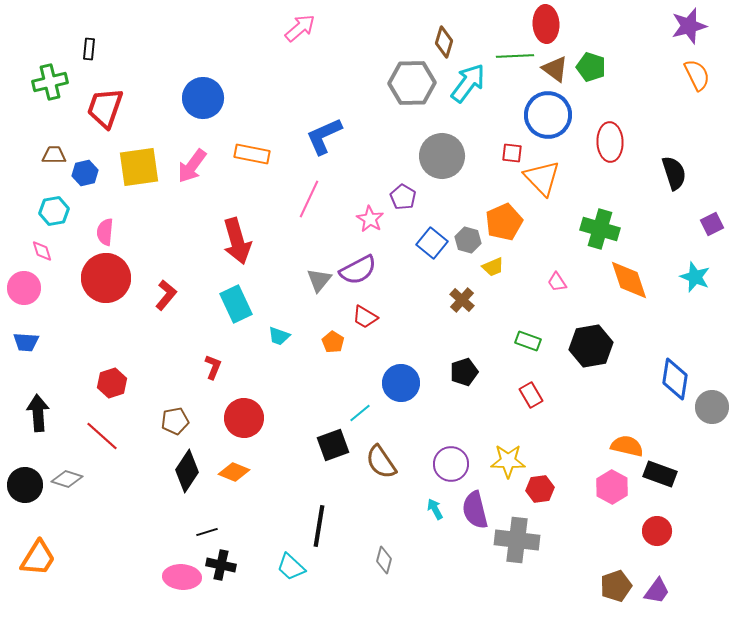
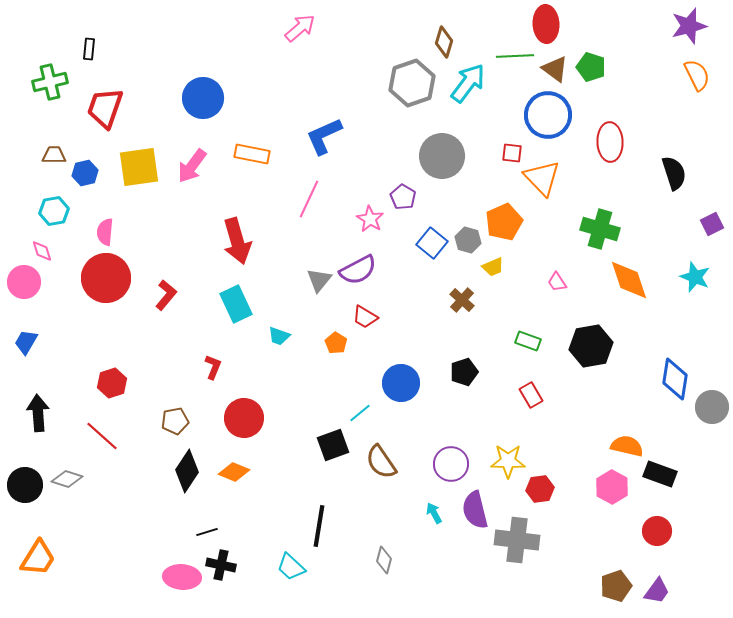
gray hexagon at (412, 83): rotated 18 degrees counterclockwise
pink circle at (24, 288): moved 6 px up
blue trapezoid at (26, 342): rotated 116 degrees clockwise
orange pentagon at (333, 342): moved 3 px right, 1 px down
cyan arrow at (435, 509): moved 1 px left, 4 px down
